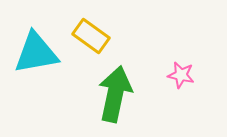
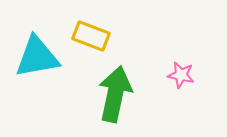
yellow rectangle: rotated 15 degrees counterclockwise
cyan triangle: moved 1 px right, 4 px down
